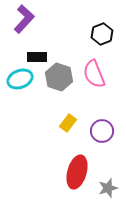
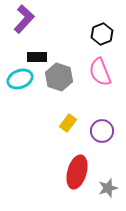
pink semicircle: moved 6 px right, 2 px up
